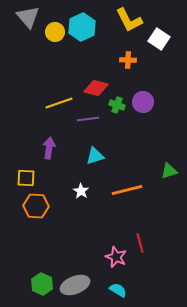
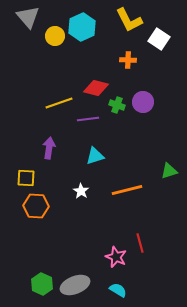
yellow circle: moved 4 px down
